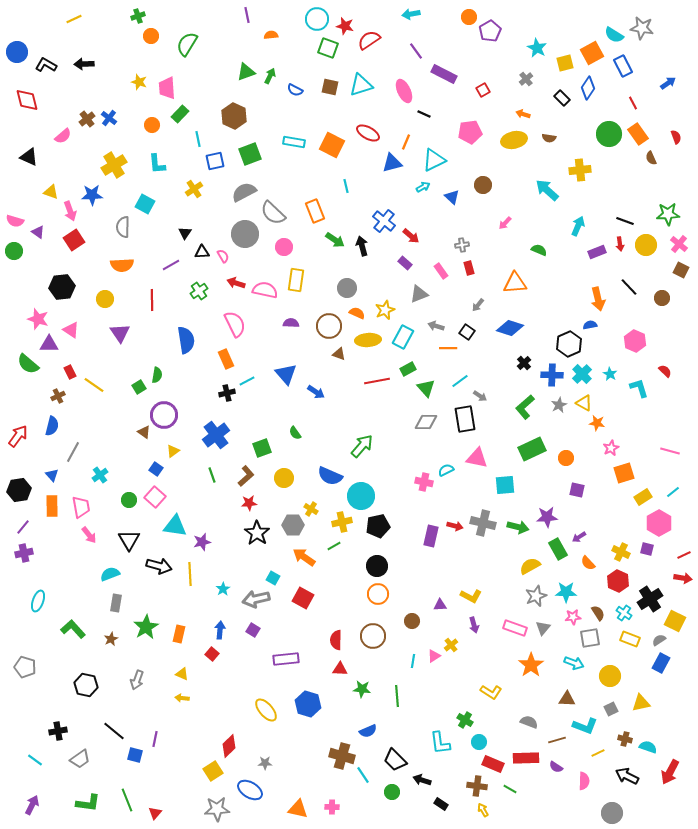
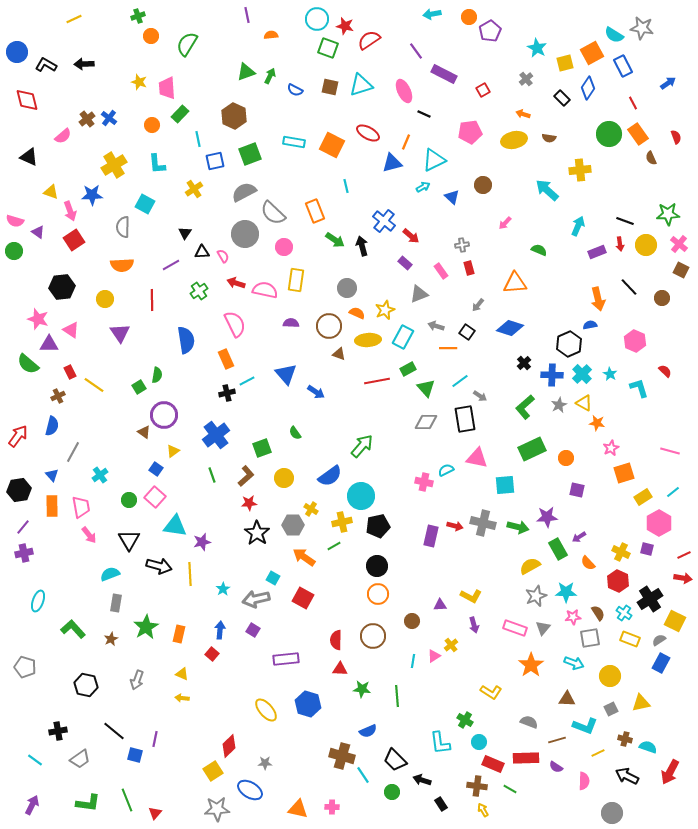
cyan arrow at (411, 14): moved 21 px right
blue semicircle at (330, 476): rotated 60 degrees counterclockwise
black rectangle at (441, 804): rotated 24 degrees clockwise
